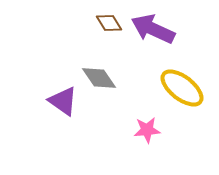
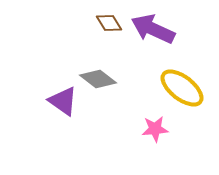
gray diamond: moved 1 px left, 1 px down; rotated 18 degrees counterclockwise
pink star: moved 8 px right, 1 px up
